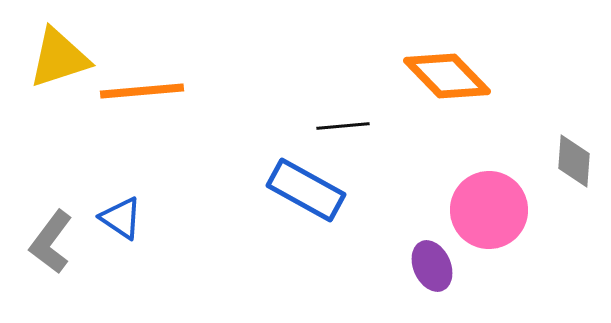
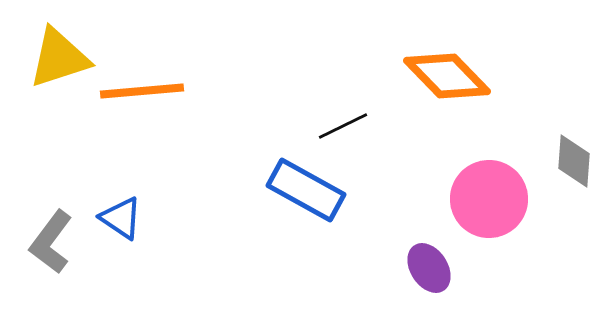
black line: rotated 21 degrees counterclockwise
pink circle: moved 11 px up
purple ellipse: moved 3 px left, 2 px down; rotated 9 degrees counterclockwise
